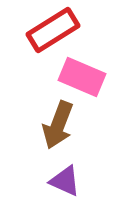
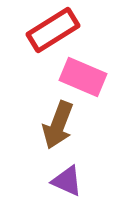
pink rectangle: moved 1 px right
purple triangle: moved 2 px right
